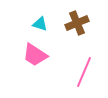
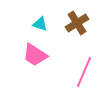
brown cross: rotated 10 degrees counterclockwise
